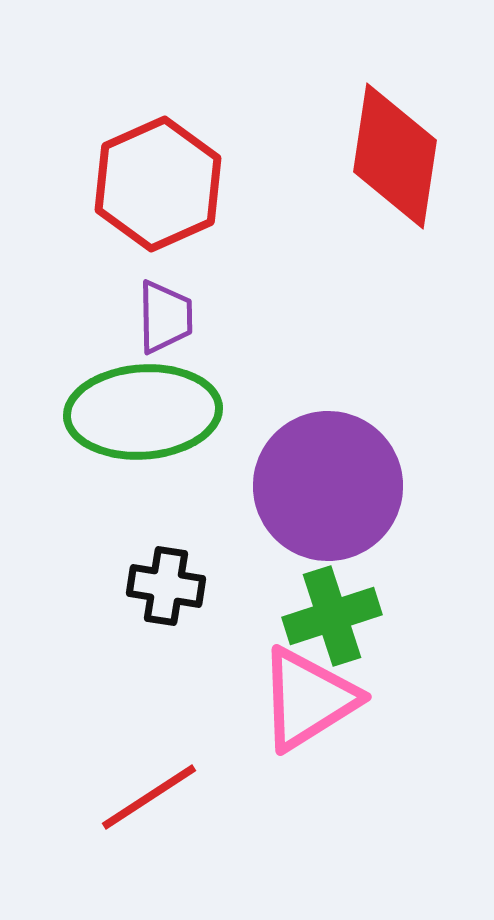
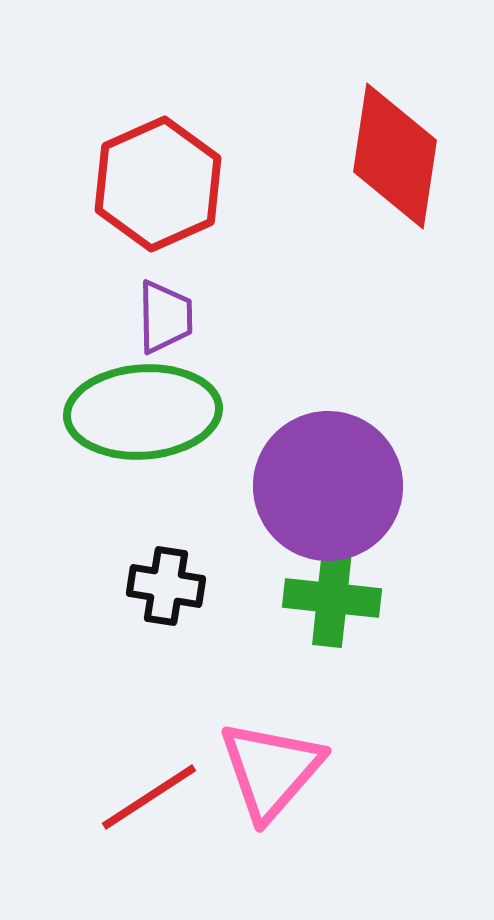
green cross: moved 18 px up; rotated 24 degrees clockwise
pink triangle: moved 37 px left, 71 px down; rotated 17 degrees counterclockwise
